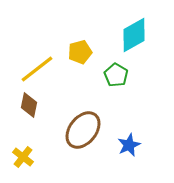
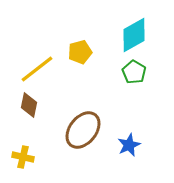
green pentagon: moved 18 px right, 3 px up
yellow cross: rotated 25 degrees counterclockwise
